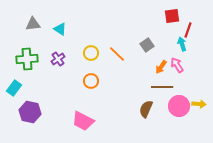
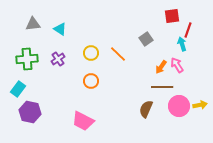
gray square: moved 1 px left, 6 px up
orange line: moved 1 px right
cyan rectangle: moved 4 px right, 1 px down
yellow arrow: moved 1 px right, 1 px down; rotated 16 degrees counterclockwise
